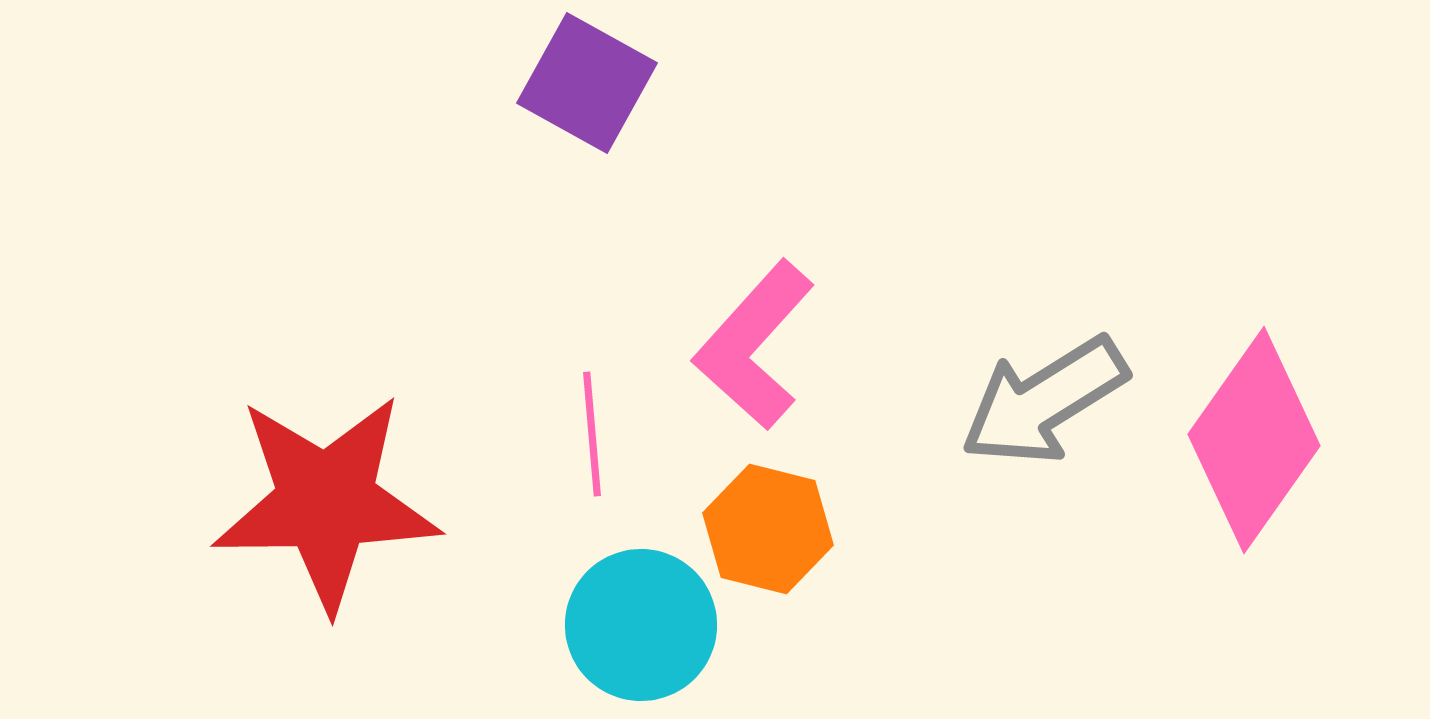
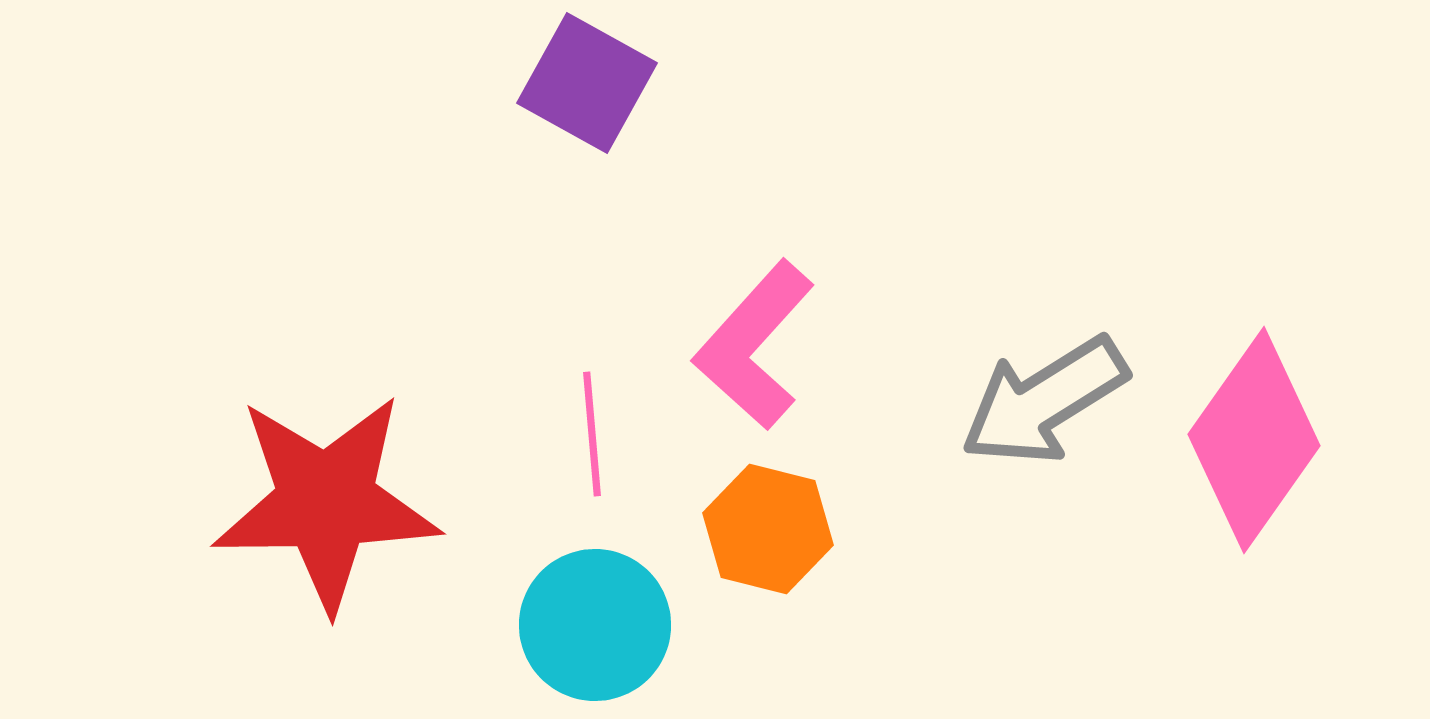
cyan circle: moved 46 px left
